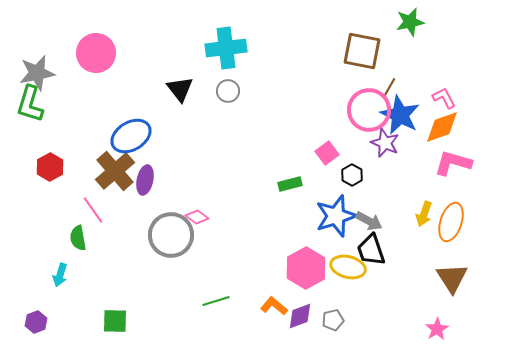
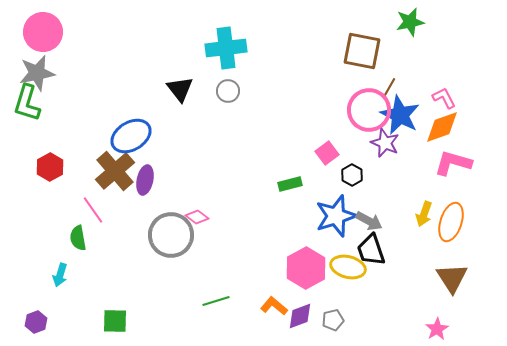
pink circle at (96, 53): moved 53 px left, 21 px up
green L-shape at (30, 104): moved 3 px left, 1 px up
